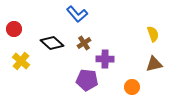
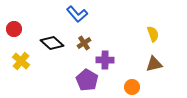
purple cross: moved 1 px down
purple pentagon: rotated 25 degrees clockwise
